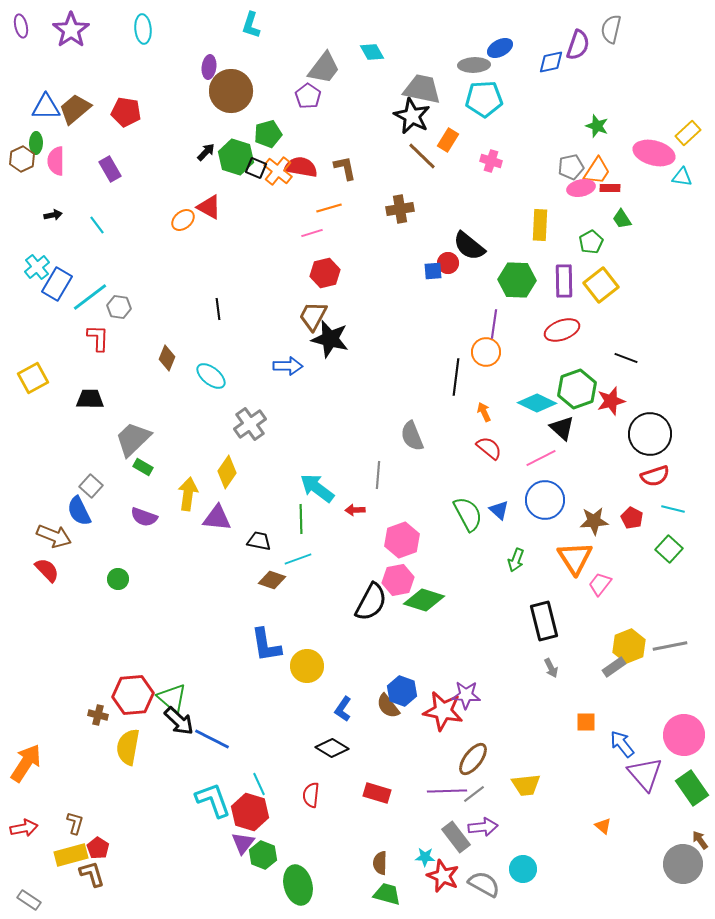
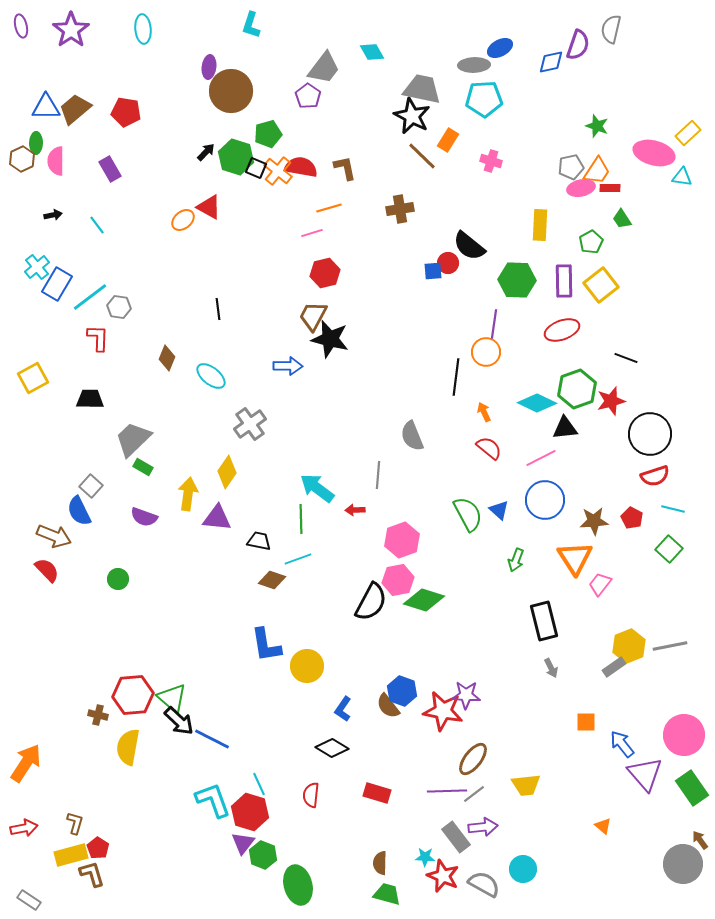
black triangle at (562, 428): moved 3 px right; rotated 48 degrees counterclockwise
